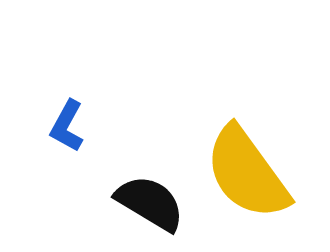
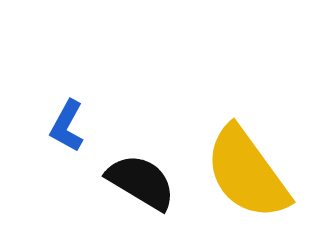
black semicircle: moved 9 px left, 21 px up
